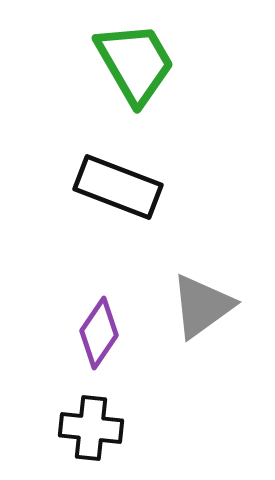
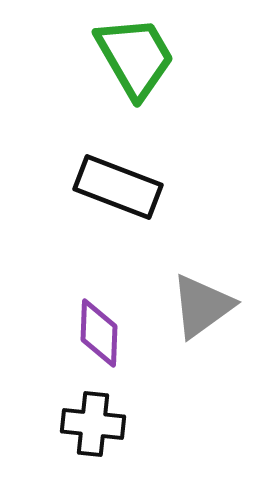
green trapezoid: moved 6 px up
purple diamond: rotated 32 degrees counterclockwise
black cross: moved 2 px right, 4 px up
